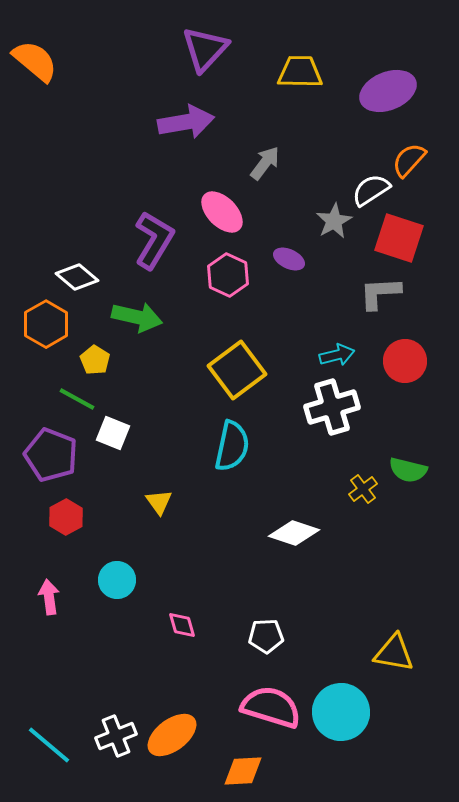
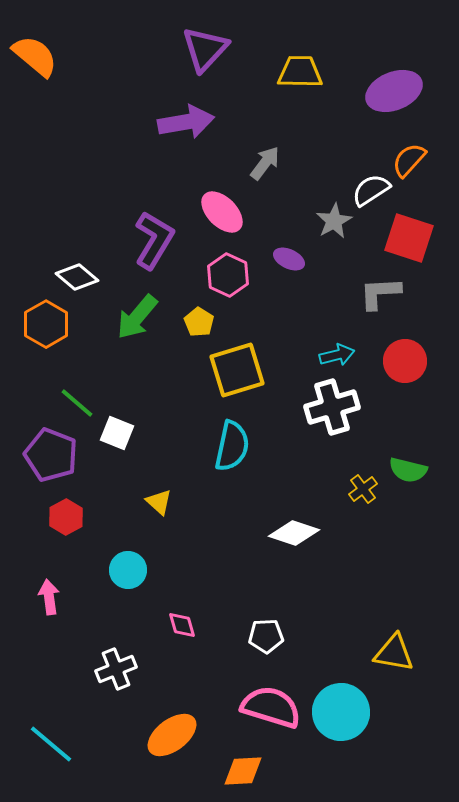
orange semicircle at (35, 61): moved 5 px up
purple ellipse at (388, 91): moved 6 px right
red square at (399, 238): moved 10 px right
green arrow at (137, 317): rotated 117 degrees clockwise
yellow pentagon at (95, 360): moved 104 px right, 38 px up
yellow square at (237, 370): rotated 20 degrees clockwise
green line at (77, 399): moved 4 px down; rotated 12 degrees clockwise
white square at (113, 433): moved 4 px right
yellow triangle at (159, 502): rotated 12 degrees counterclockwise
cyan circle at (117, 580): moved 11 px right, 10 px up
white cross at (116, 736): moved 67 px up
cyan line at (49, 745): moved 2 px right, 1 px up
